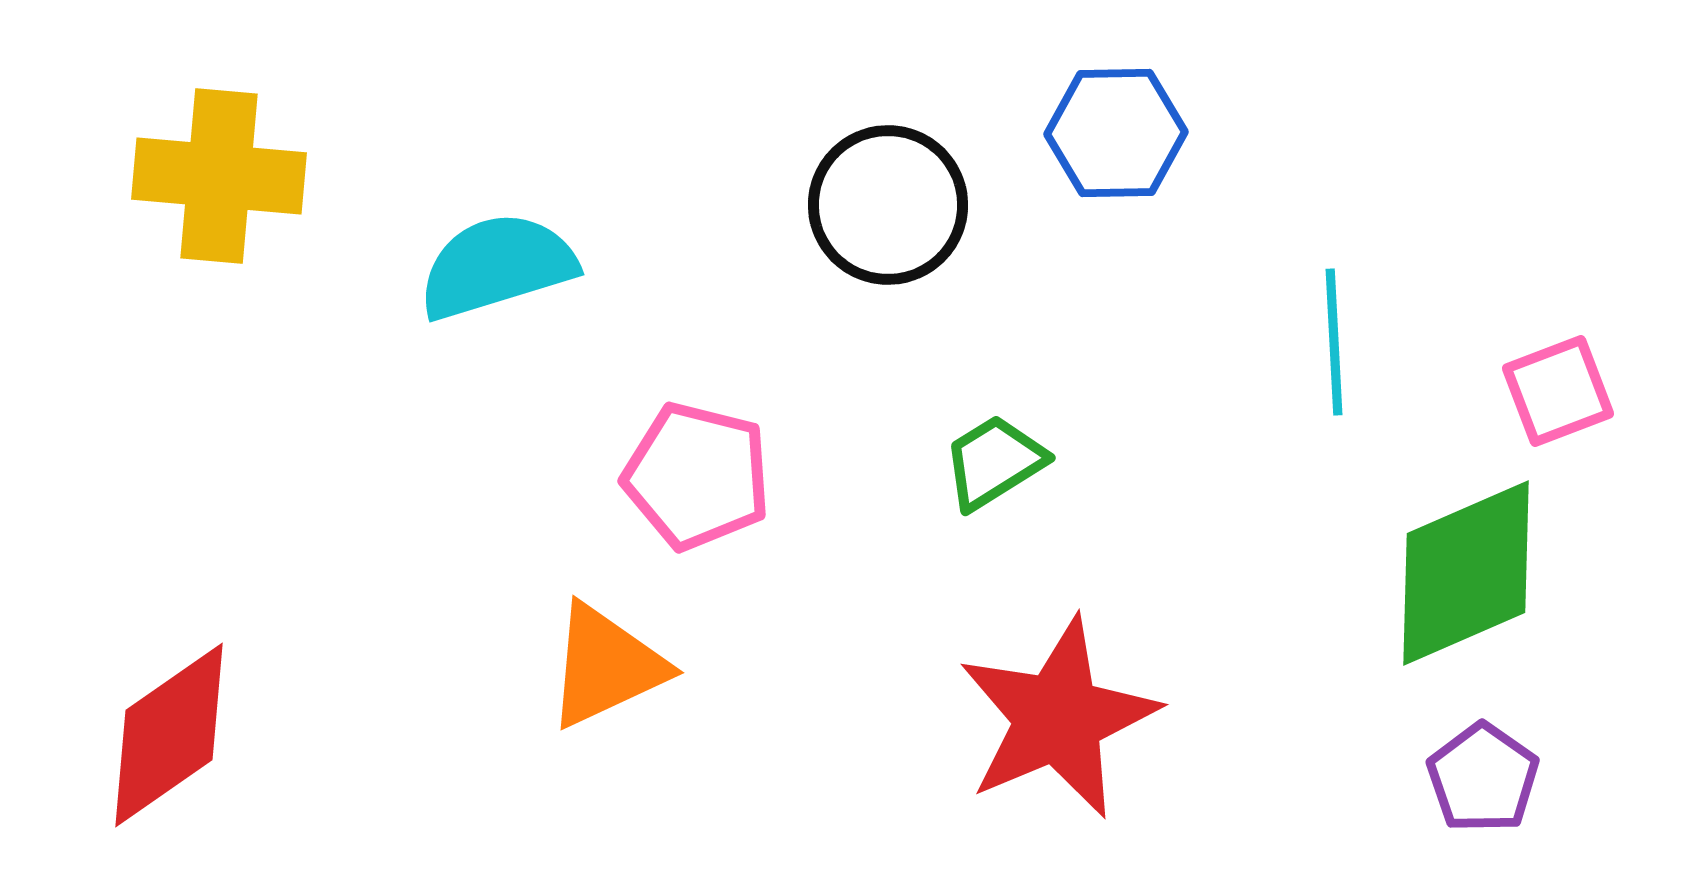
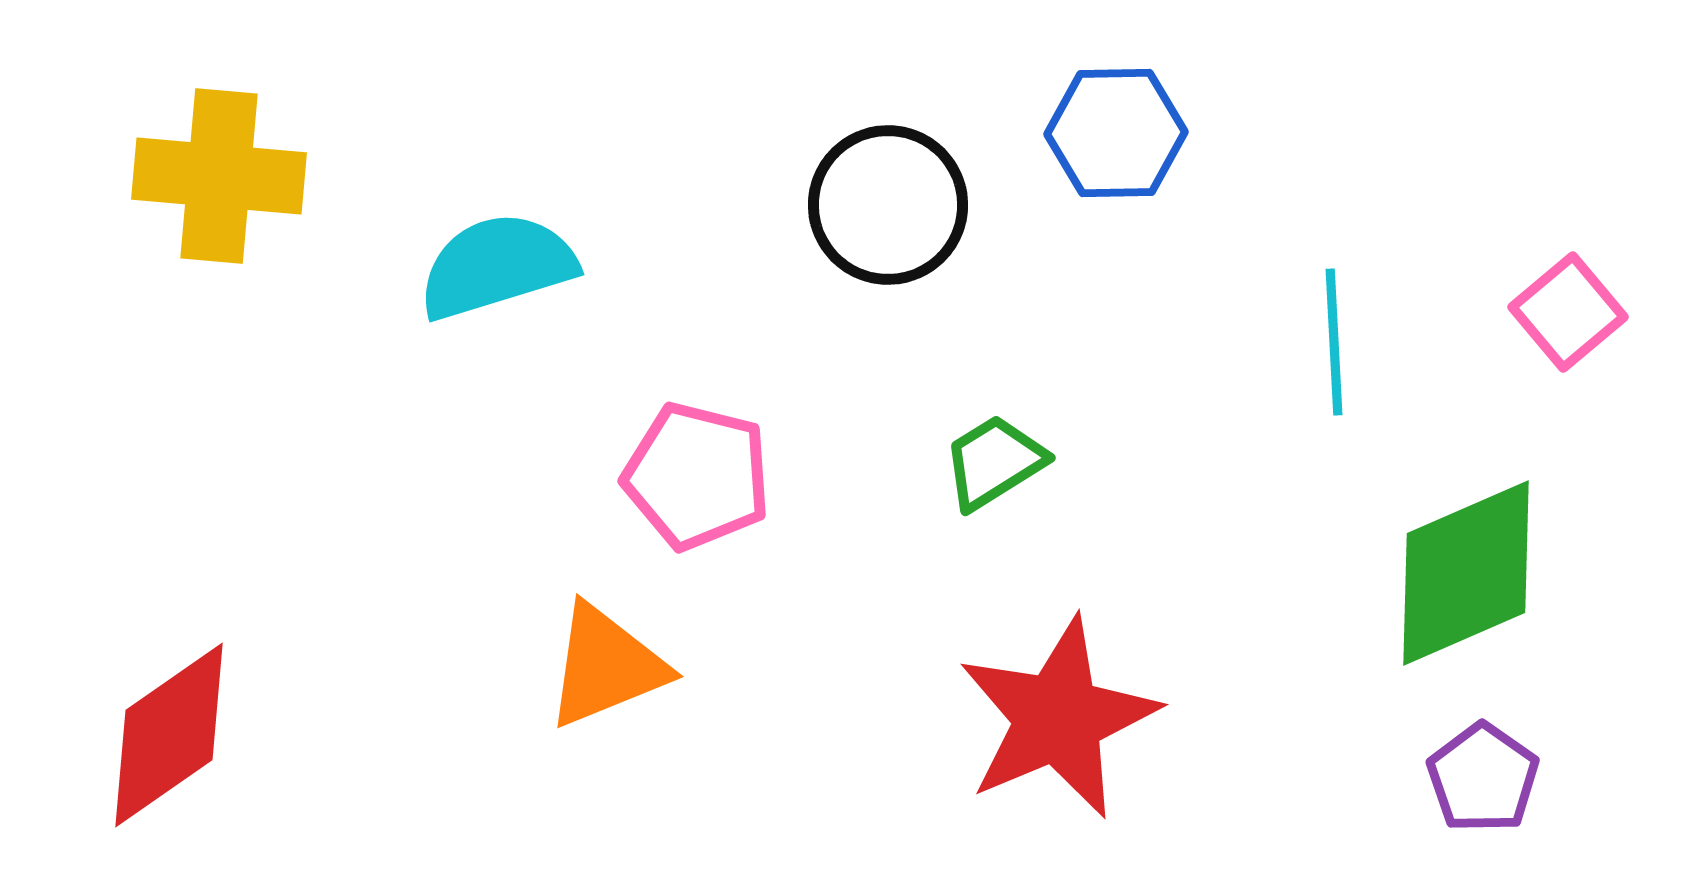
pink square: moved 10 px right, 79 px up; rotated 19 degrees counterclockwise
orange triangle: rotated 3 degrees clockwise
